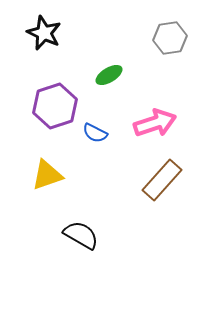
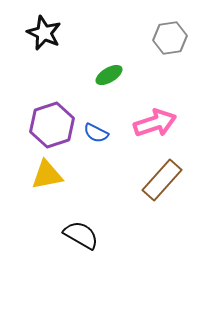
purple hexagon: moved 3 px left, 19 px down
blue semicircle: moved 1 px right
yellow triangle: rotated 8 degrees clockwise
